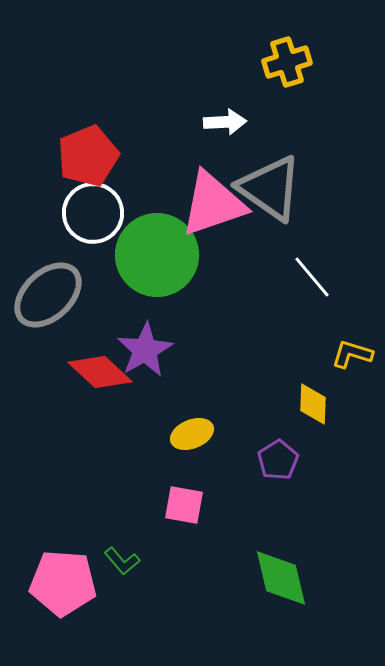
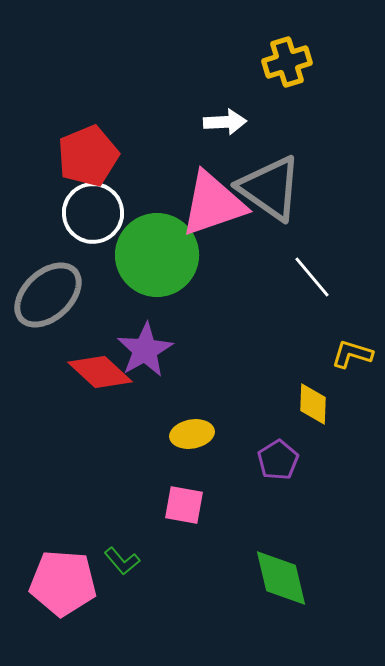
yellow ellipse: rotated 12 degrees clockwise
